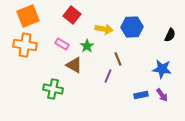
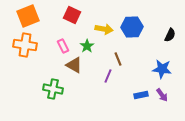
red square: rotated 12 degrees counterclockwise
pink rectangle: moved 1 px right, 2 px down; rotated 32 degrees clockwise
